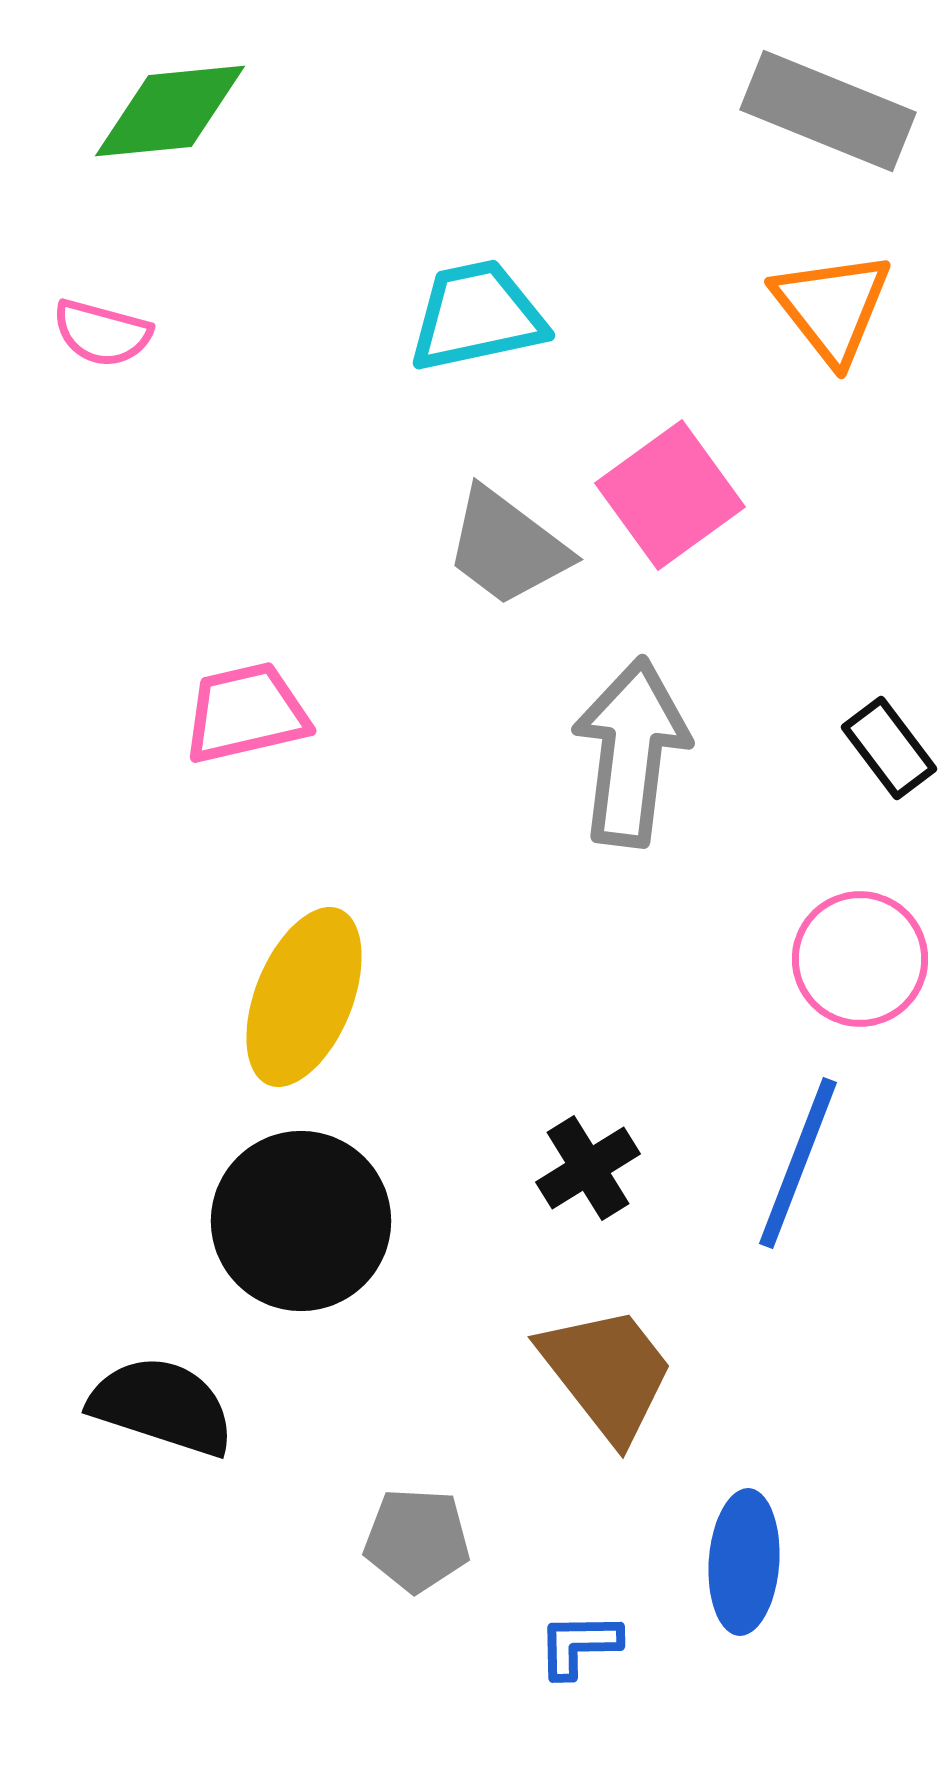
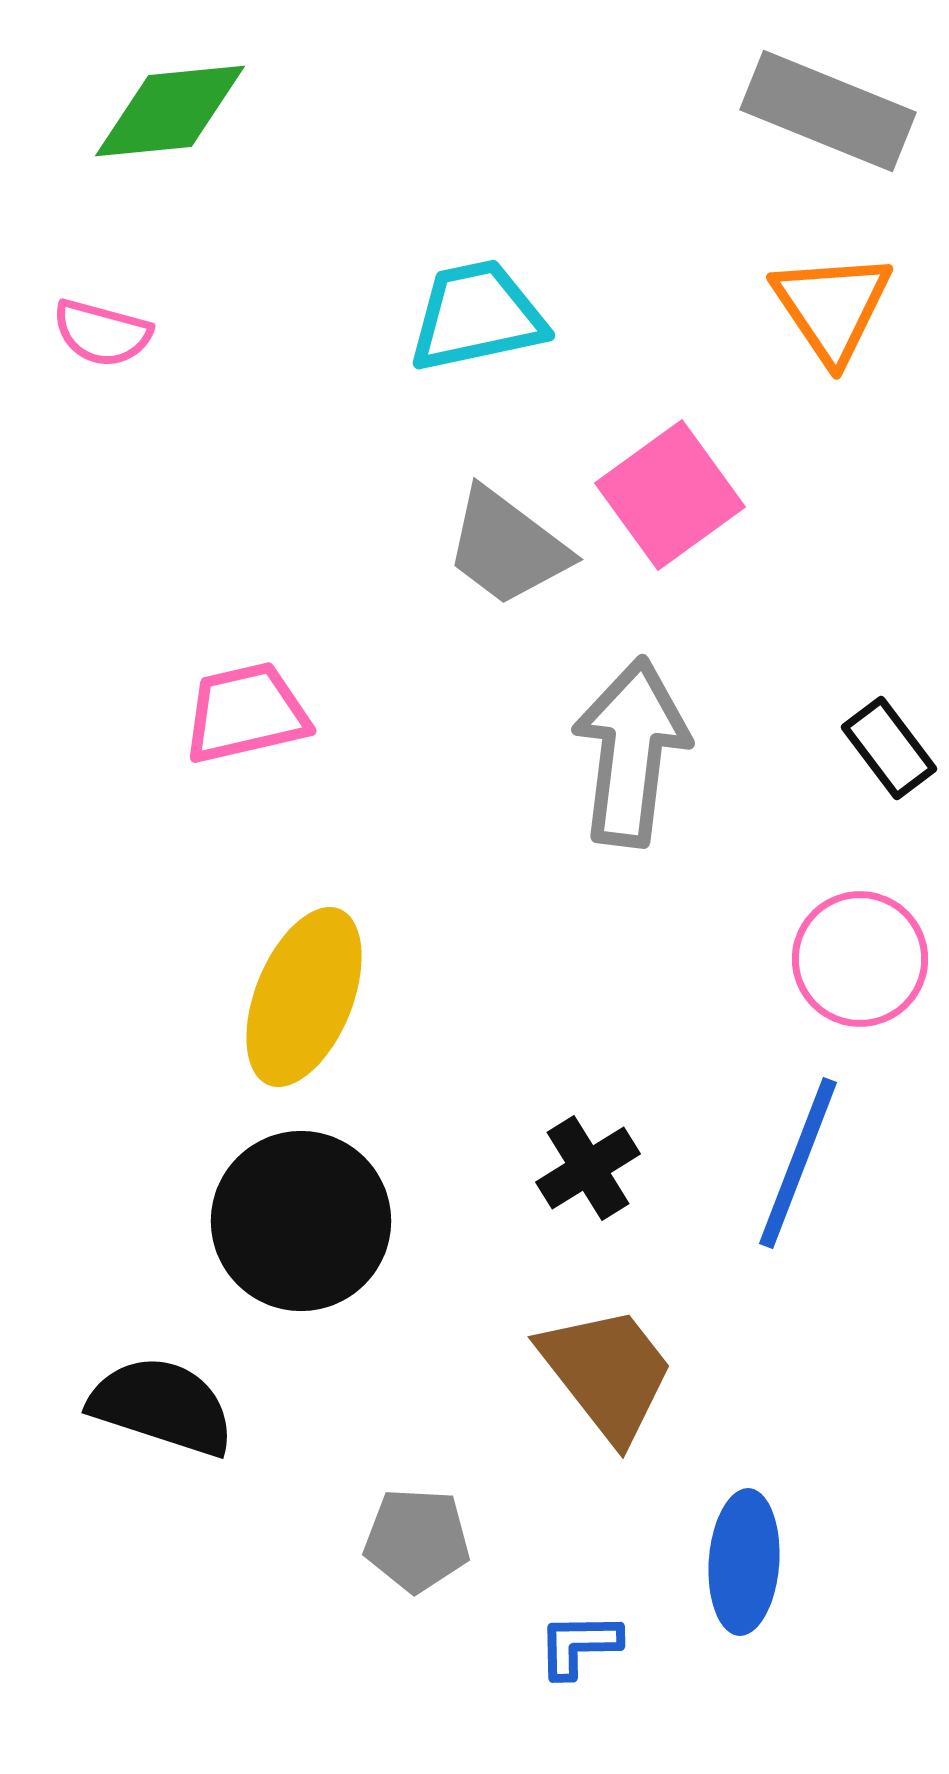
orange triangle: rotated 4 degrees clockwise
